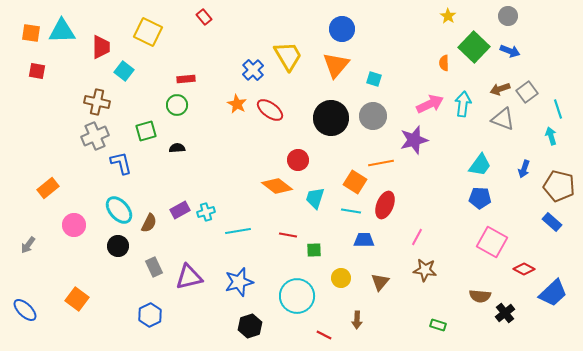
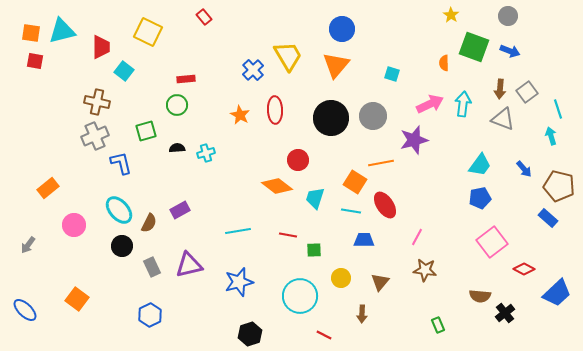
yellow star at (448, 16): moved 3 px right, 1 px up
cyan triangle at (62, 31): rotated 12 degrees counterclockwise
green square at (474, 47): rotated 24 degrees counterclockwise
red square at (37, 71): moved 2 px left, 10 px up
cyan square at (374, 79): moved 18 px right, 5 px up
brown arrow at (500, 89): rotated 66 degrees counterclockwise
orange star at (237, 104): moved 3 px right, 11 px down
red ellipse at (270, 110): moved 5 px right; rotated 52 degrees clockwise
blue arrow at (524, 169): rotated 60 degrees counterclockwise
blue pentagon at (480, 198): rotated 15 degrees counterclockwise
red ellipse at (385, 205): rotated 56 degrees counterclockwise
cyan cross at (206, 212): moved 59 px up
blue rectangle at (552, 222): moved 4 px left, 4 px up
pink square at (492, 242): rotated 24 degrees clockwise
black circle at (118, 246): moved 4 px right
gray rectangle at (154, 267): moved 2 px left
purple triangle at (189, 277): moved 12 px up
blue trapezoid at (553, 293): moved 4 px right
cyan circle at (297, 296): moved 3 px right
brown arrow at (357, 320): moved 5 px right, 6 px up
green rectangle at (438, 325): rotated 49 degrees clockwise
black hexagon at (250, 326): moved 8 px down
